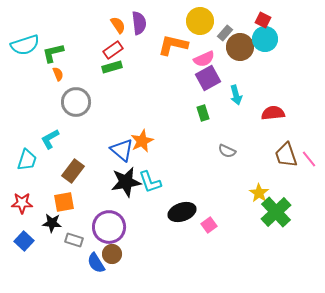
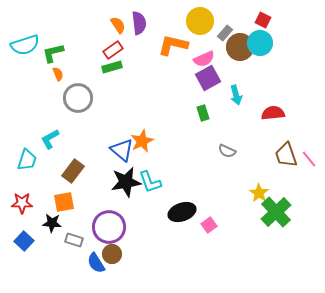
cyan circle at (265, 39): moved 5 px left, 4 px down
gray circle at (76, 102): moved 2 px right, 4 px up
